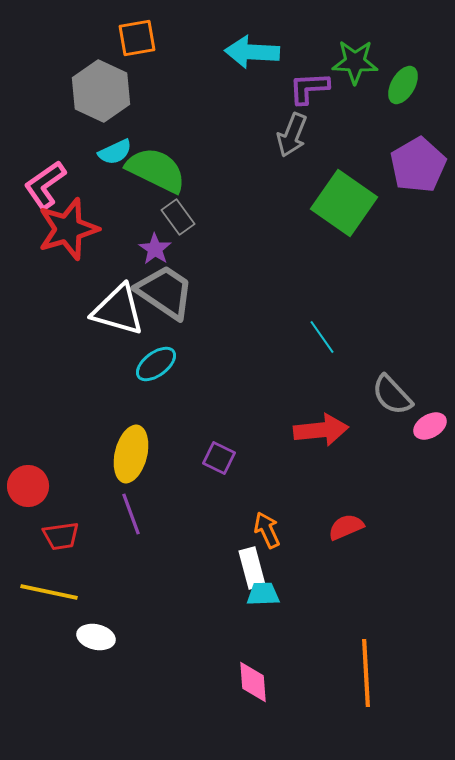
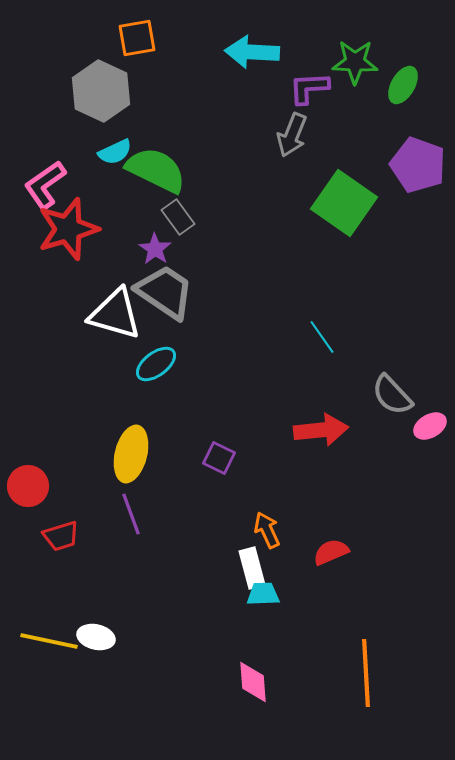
purple pentagon: rotated 22 degrees counterclockwise
white triangle: moved 3 px left, 4 px down
red semicircle: moved 15 px left, 25 px down
red trapezoid: rotated 9 degrees counterclockwise
yellow line: moved 49 px down
